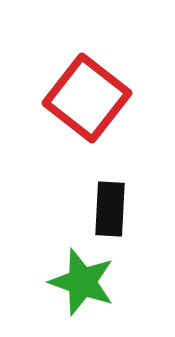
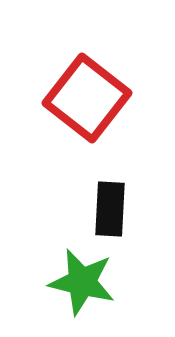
green star: rotated 6 degrees counterclockwise
